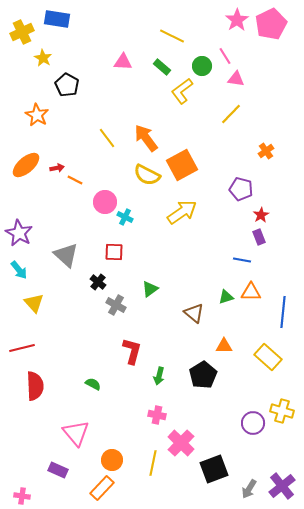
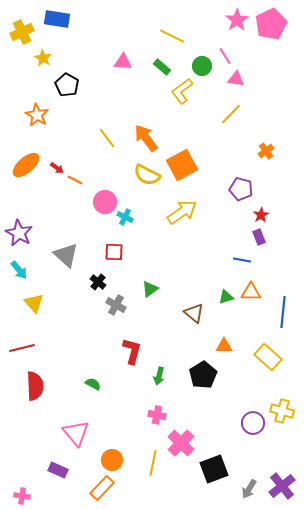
red arrow at (57, 168): rotated 48 degrees clockwise
